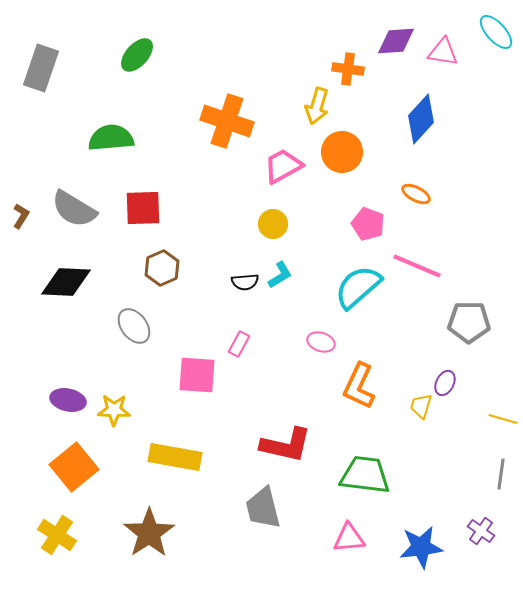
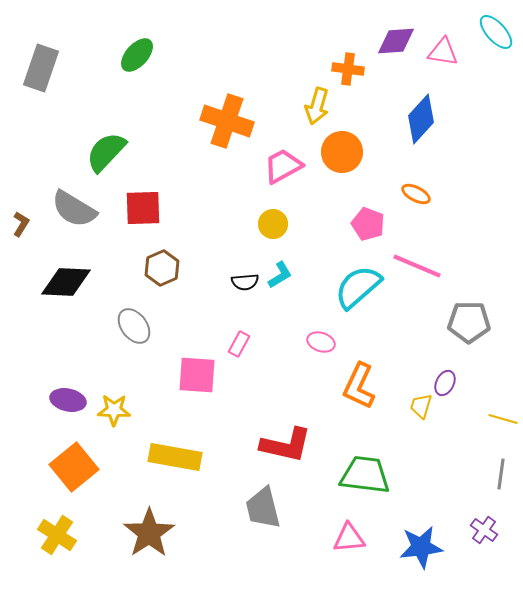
green semicircle at (111, 138): moved 5 px left, 14 px down; rotated 42 degrees counterclockwise
brown L-shape at (21, 216): moved 8 px down
purple cross at (481, 531): moved 3 px right, 1 px up
